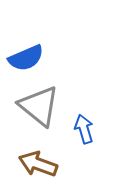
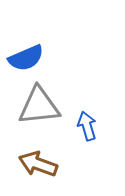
gray triangle: rotated 45 degrees counterclockwise
blue arrow: moved 3 px right, 3 px up
